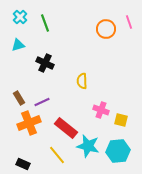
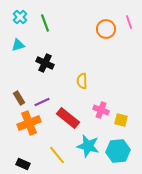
red rectangle: moved 2 px right, 10 px up
